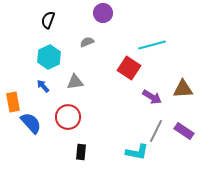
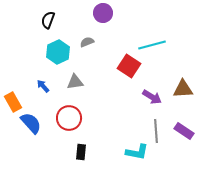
cyan hexagon: moved 9 px right, 5 px up
red square: moved 2 px up
orange rectangle: rotated 18 degrees counterclockwise
red circle: moved 1 px right, 1 px down
gray line: rotated 30 degrees counterclockwise
